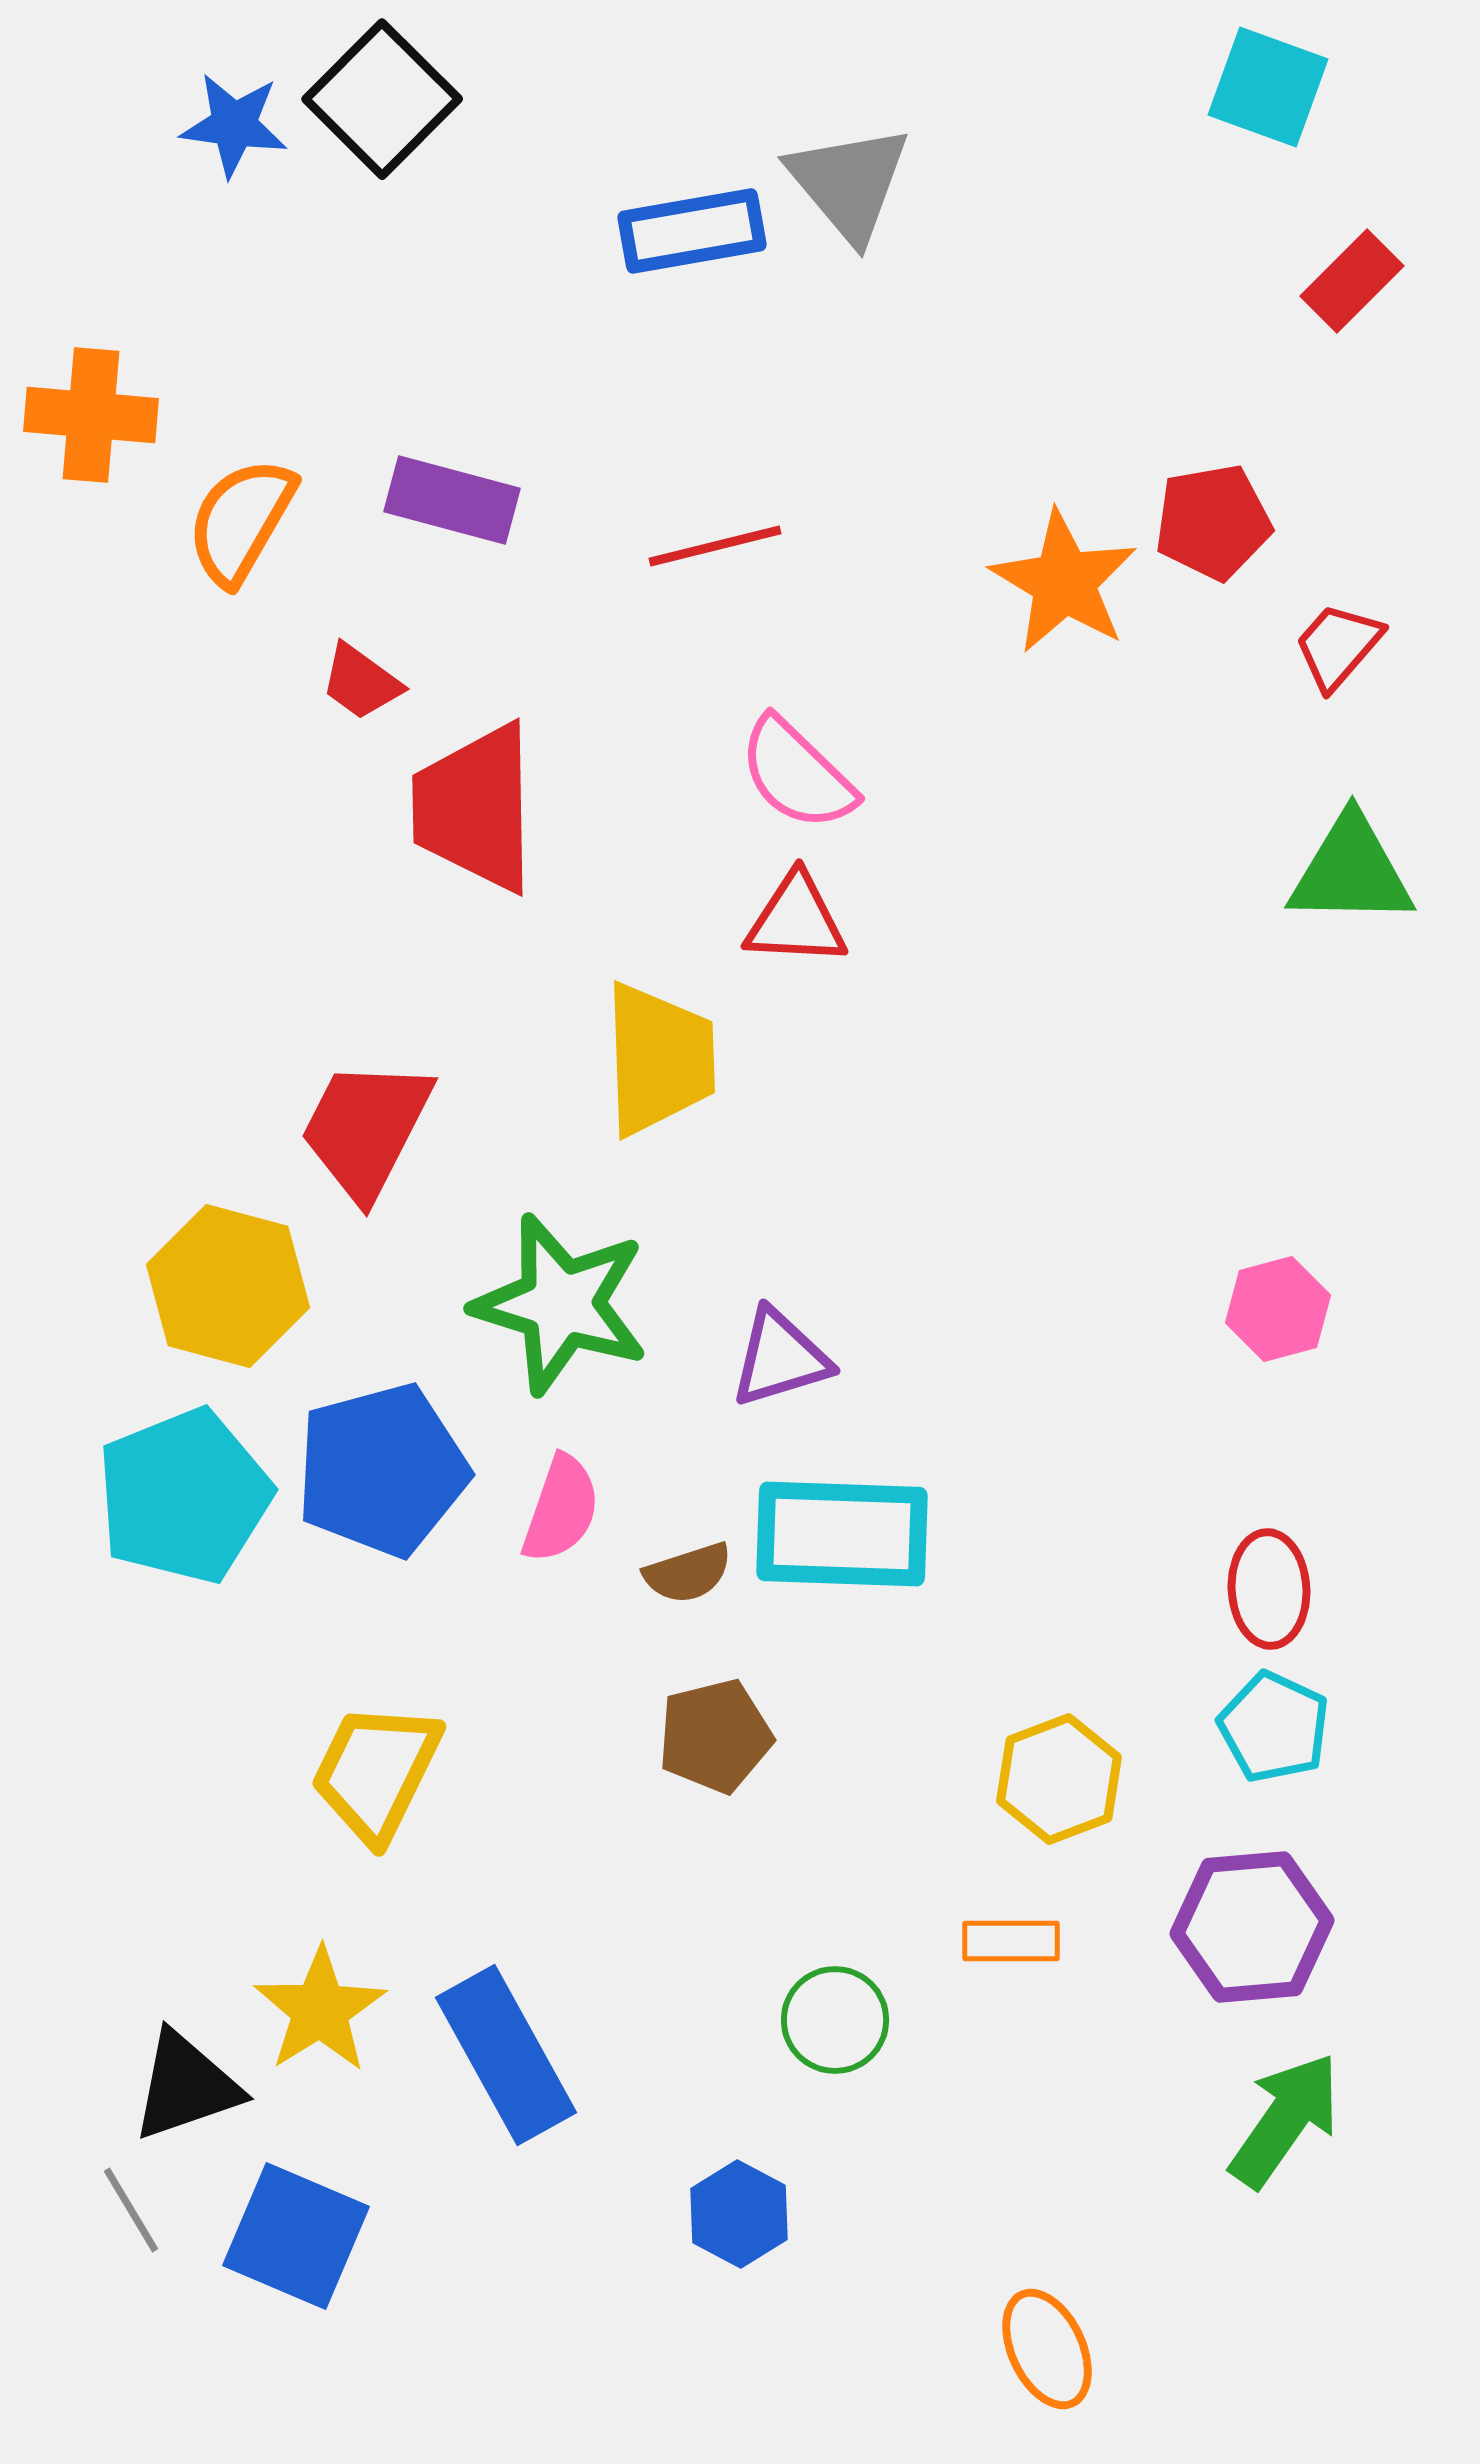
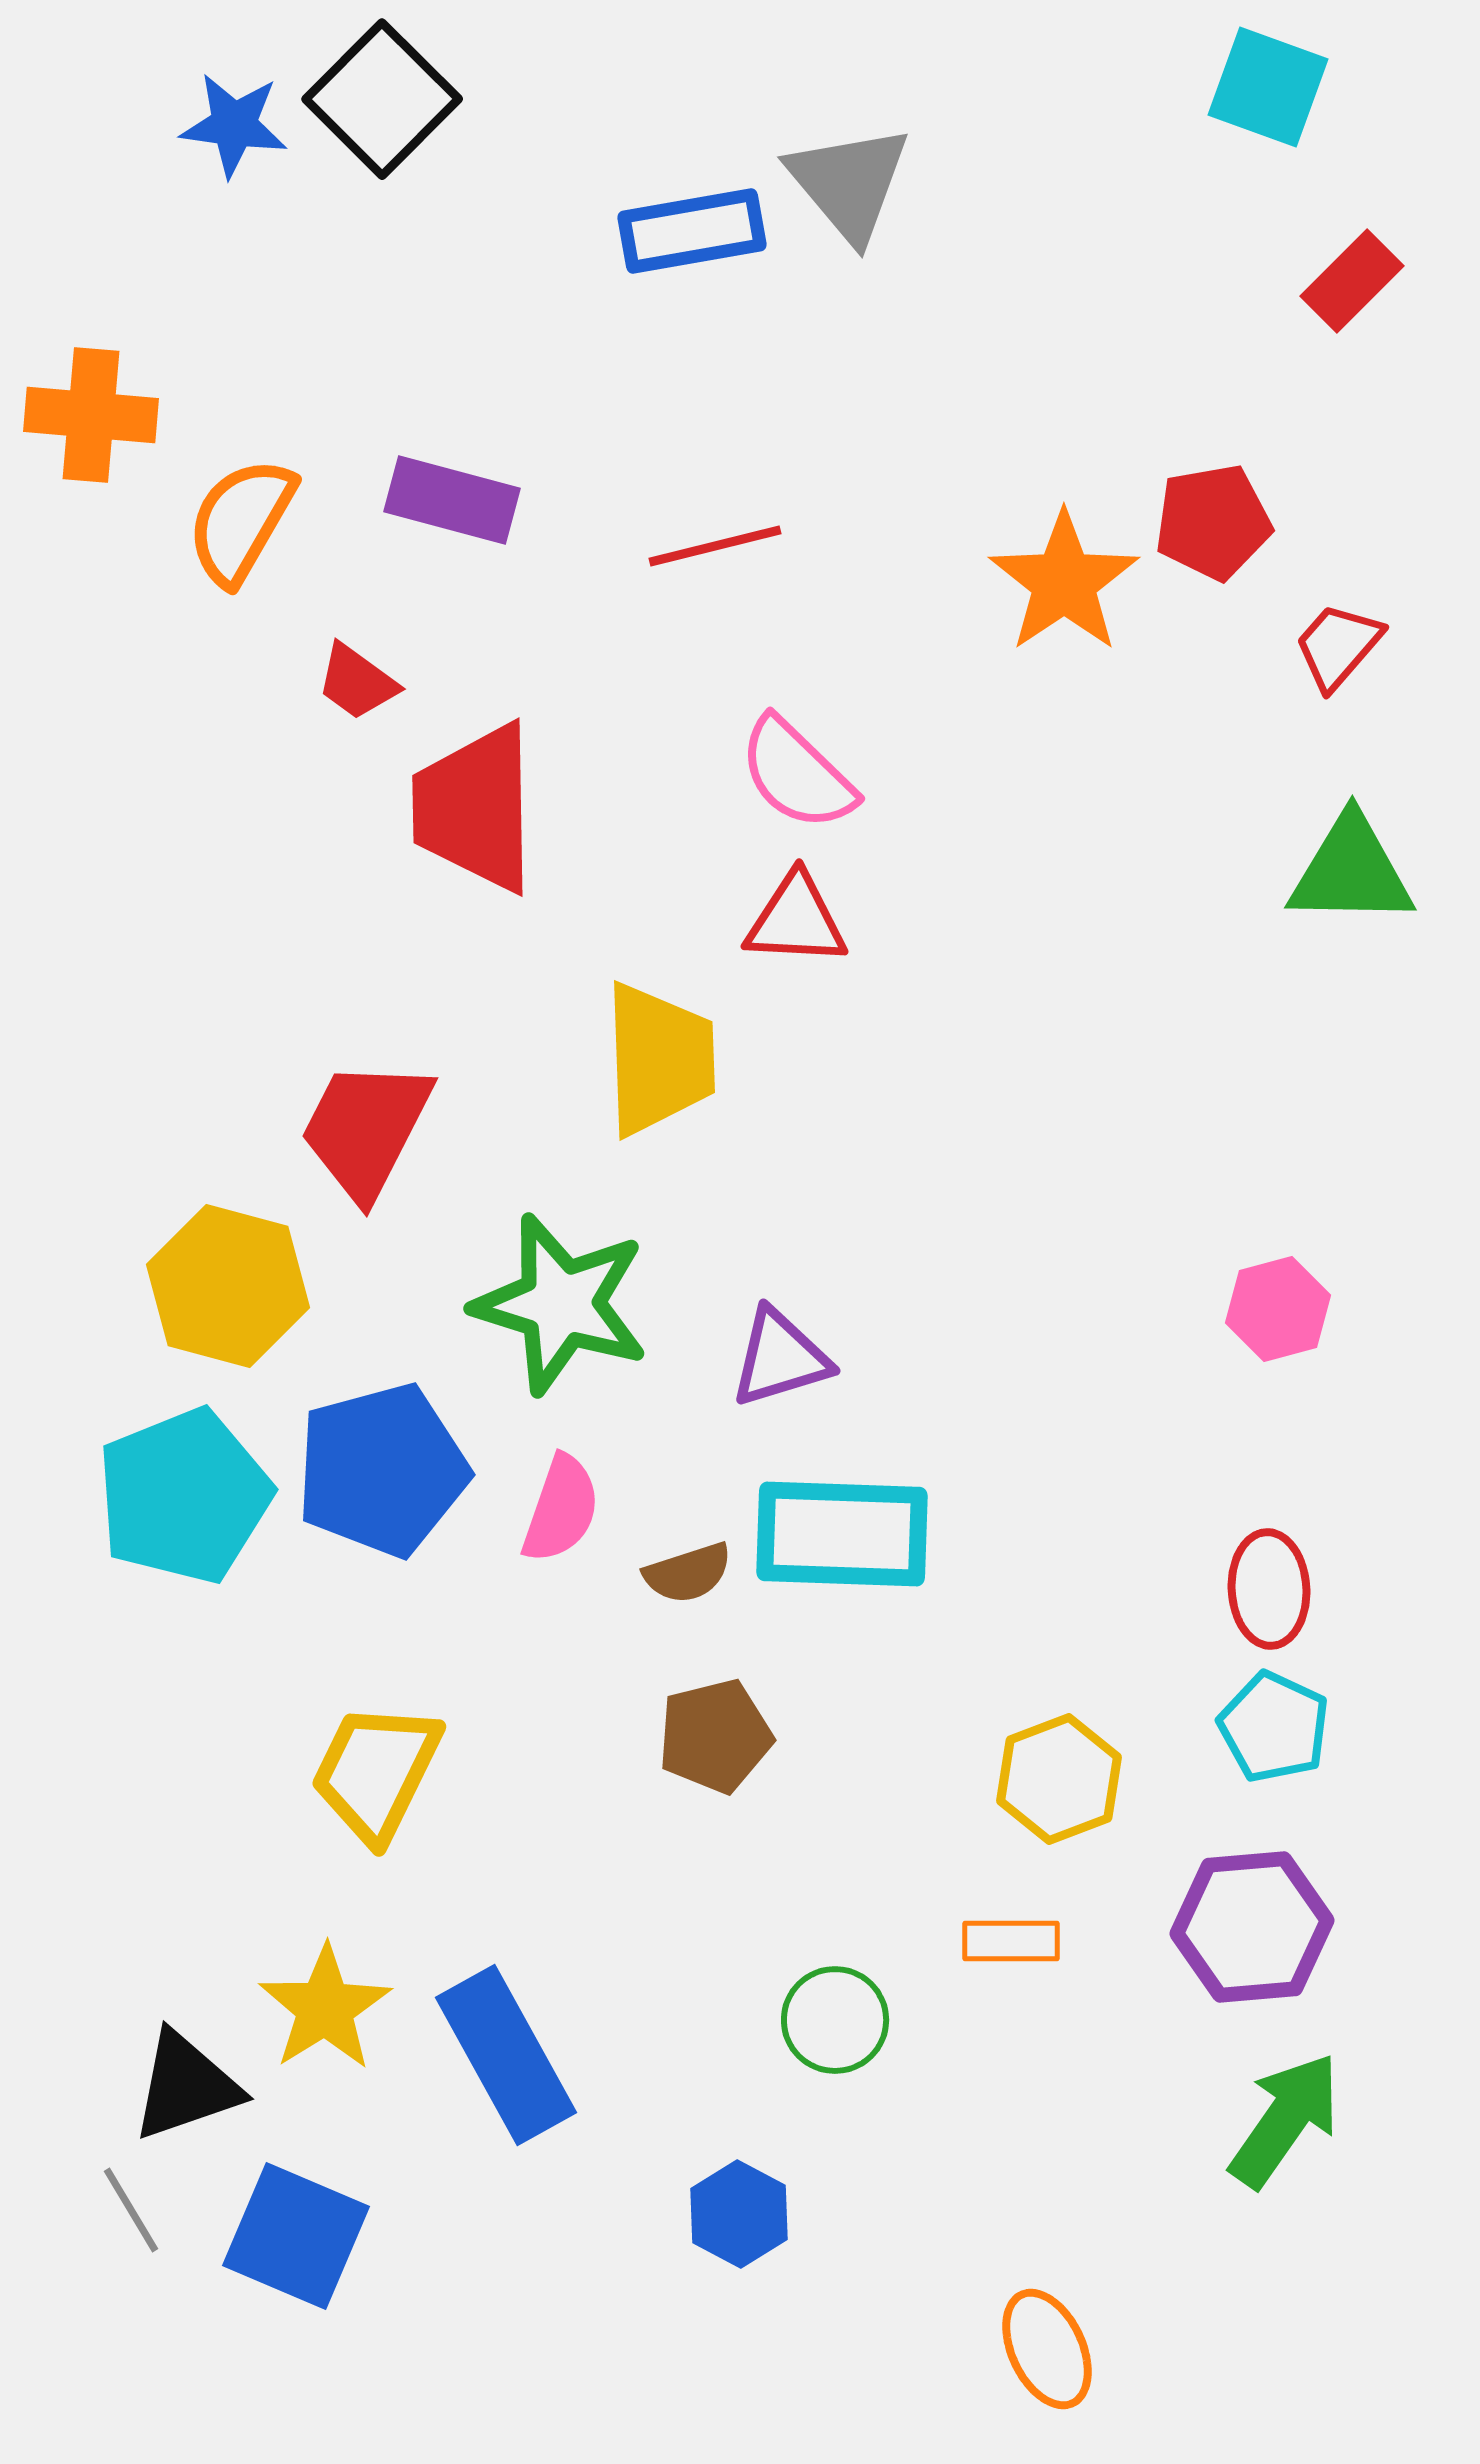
orange star at (1064, 582): rotated 7 degrees clockwise
red trapezoid at (361, 682): moved 4 px left
yellow star at (320, 2010): moved 5 px right, 2 px up
